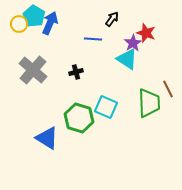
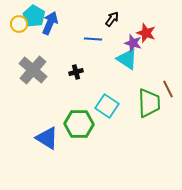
purple star: rotated 24 degrees counterclockwise
cyan square: moved 1 px right, 1 px up; rotated 10 degrees clockwise
green hexagon: moved 6 px down; rotated 16 degrees counterclockwise
